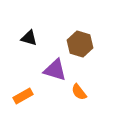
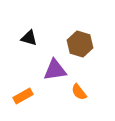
purple triangle: rotated 25 degrees counterclockwise
